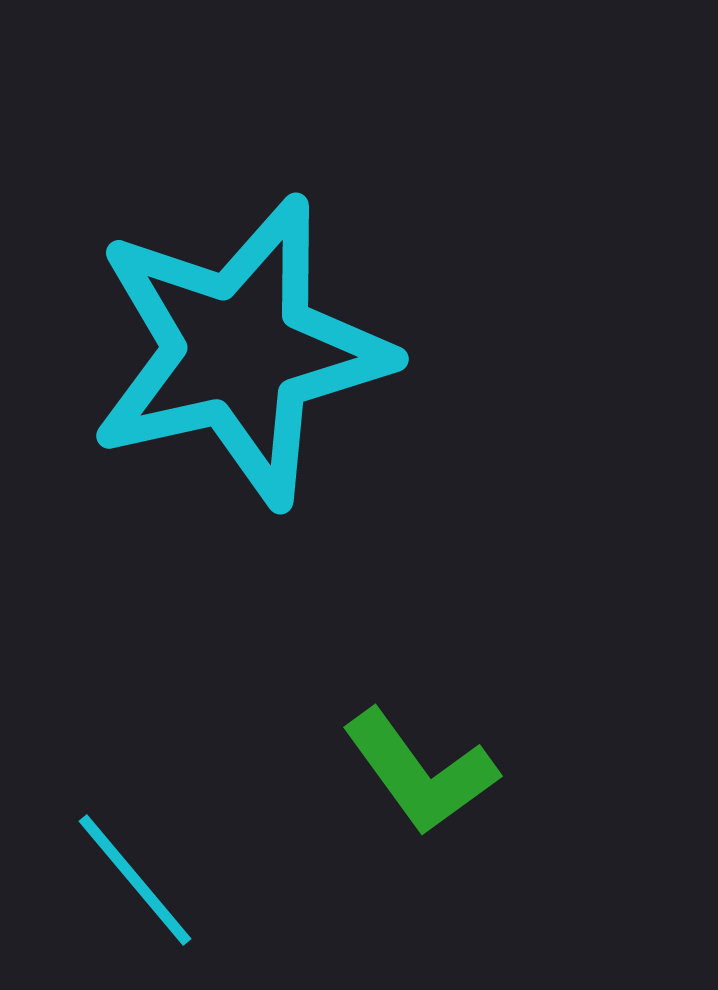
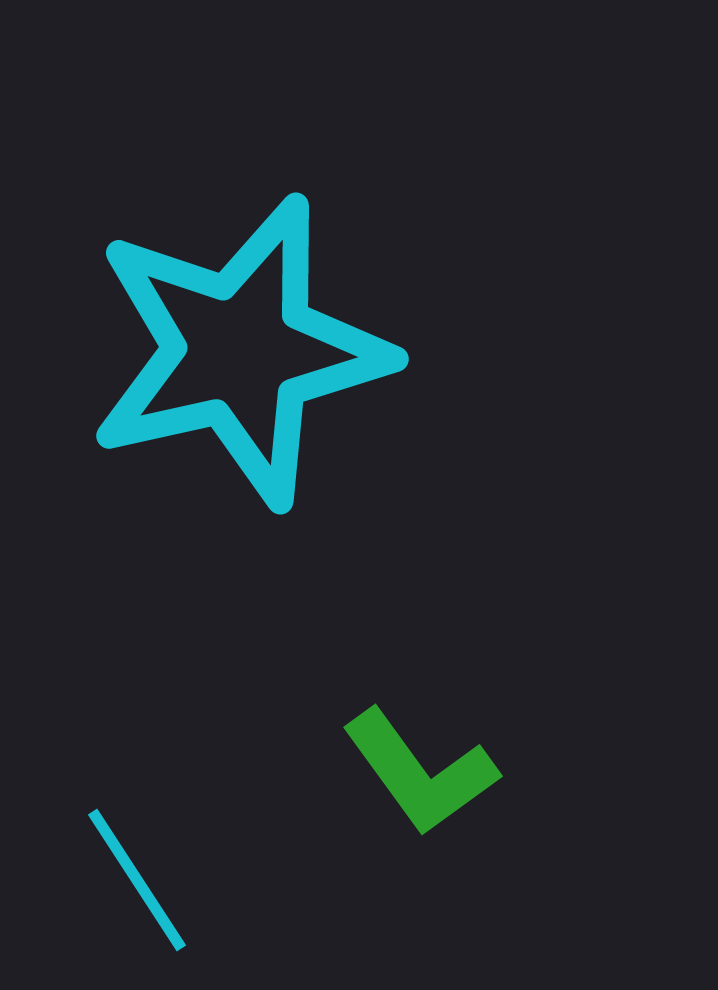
cyan line: moved 2 px right; rotated 7 degrees clockwise
